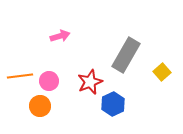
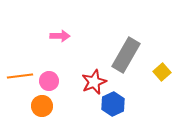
pink arrow: rotated 18 degrees clockwise
red star: moved 4 px right
orange circle: moved 2 px right
